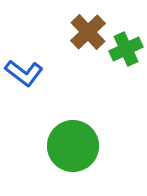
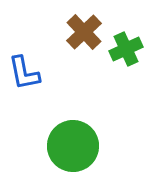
brown cross: moved 4 px left
blue L-shape: rotated 42 degrees clockwise
